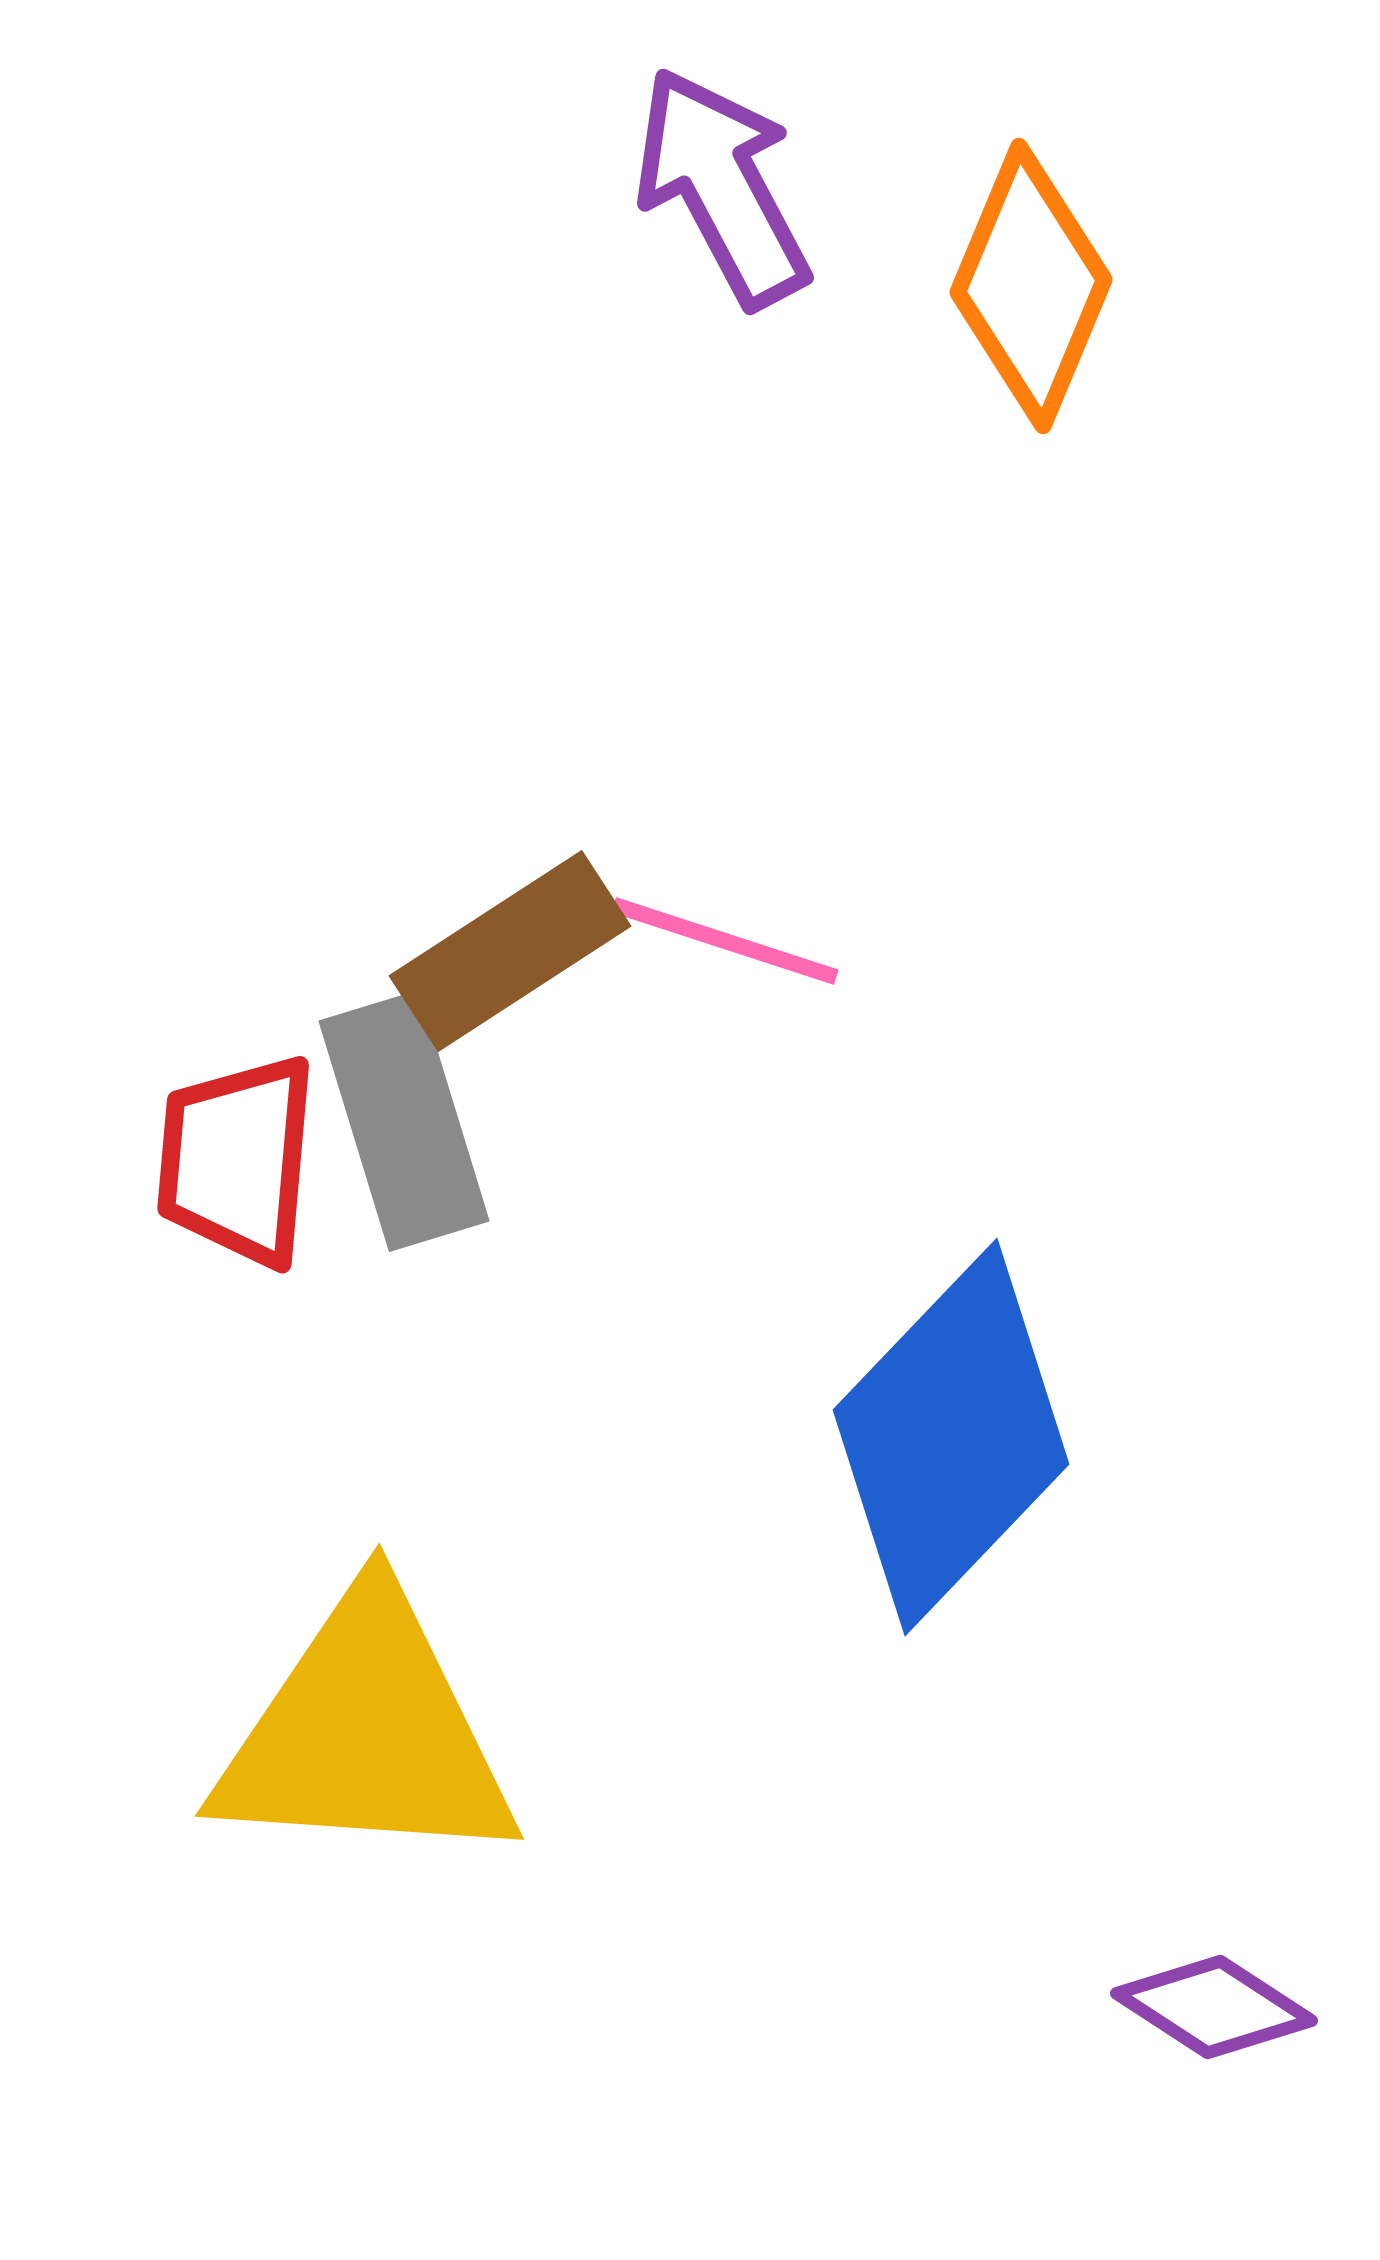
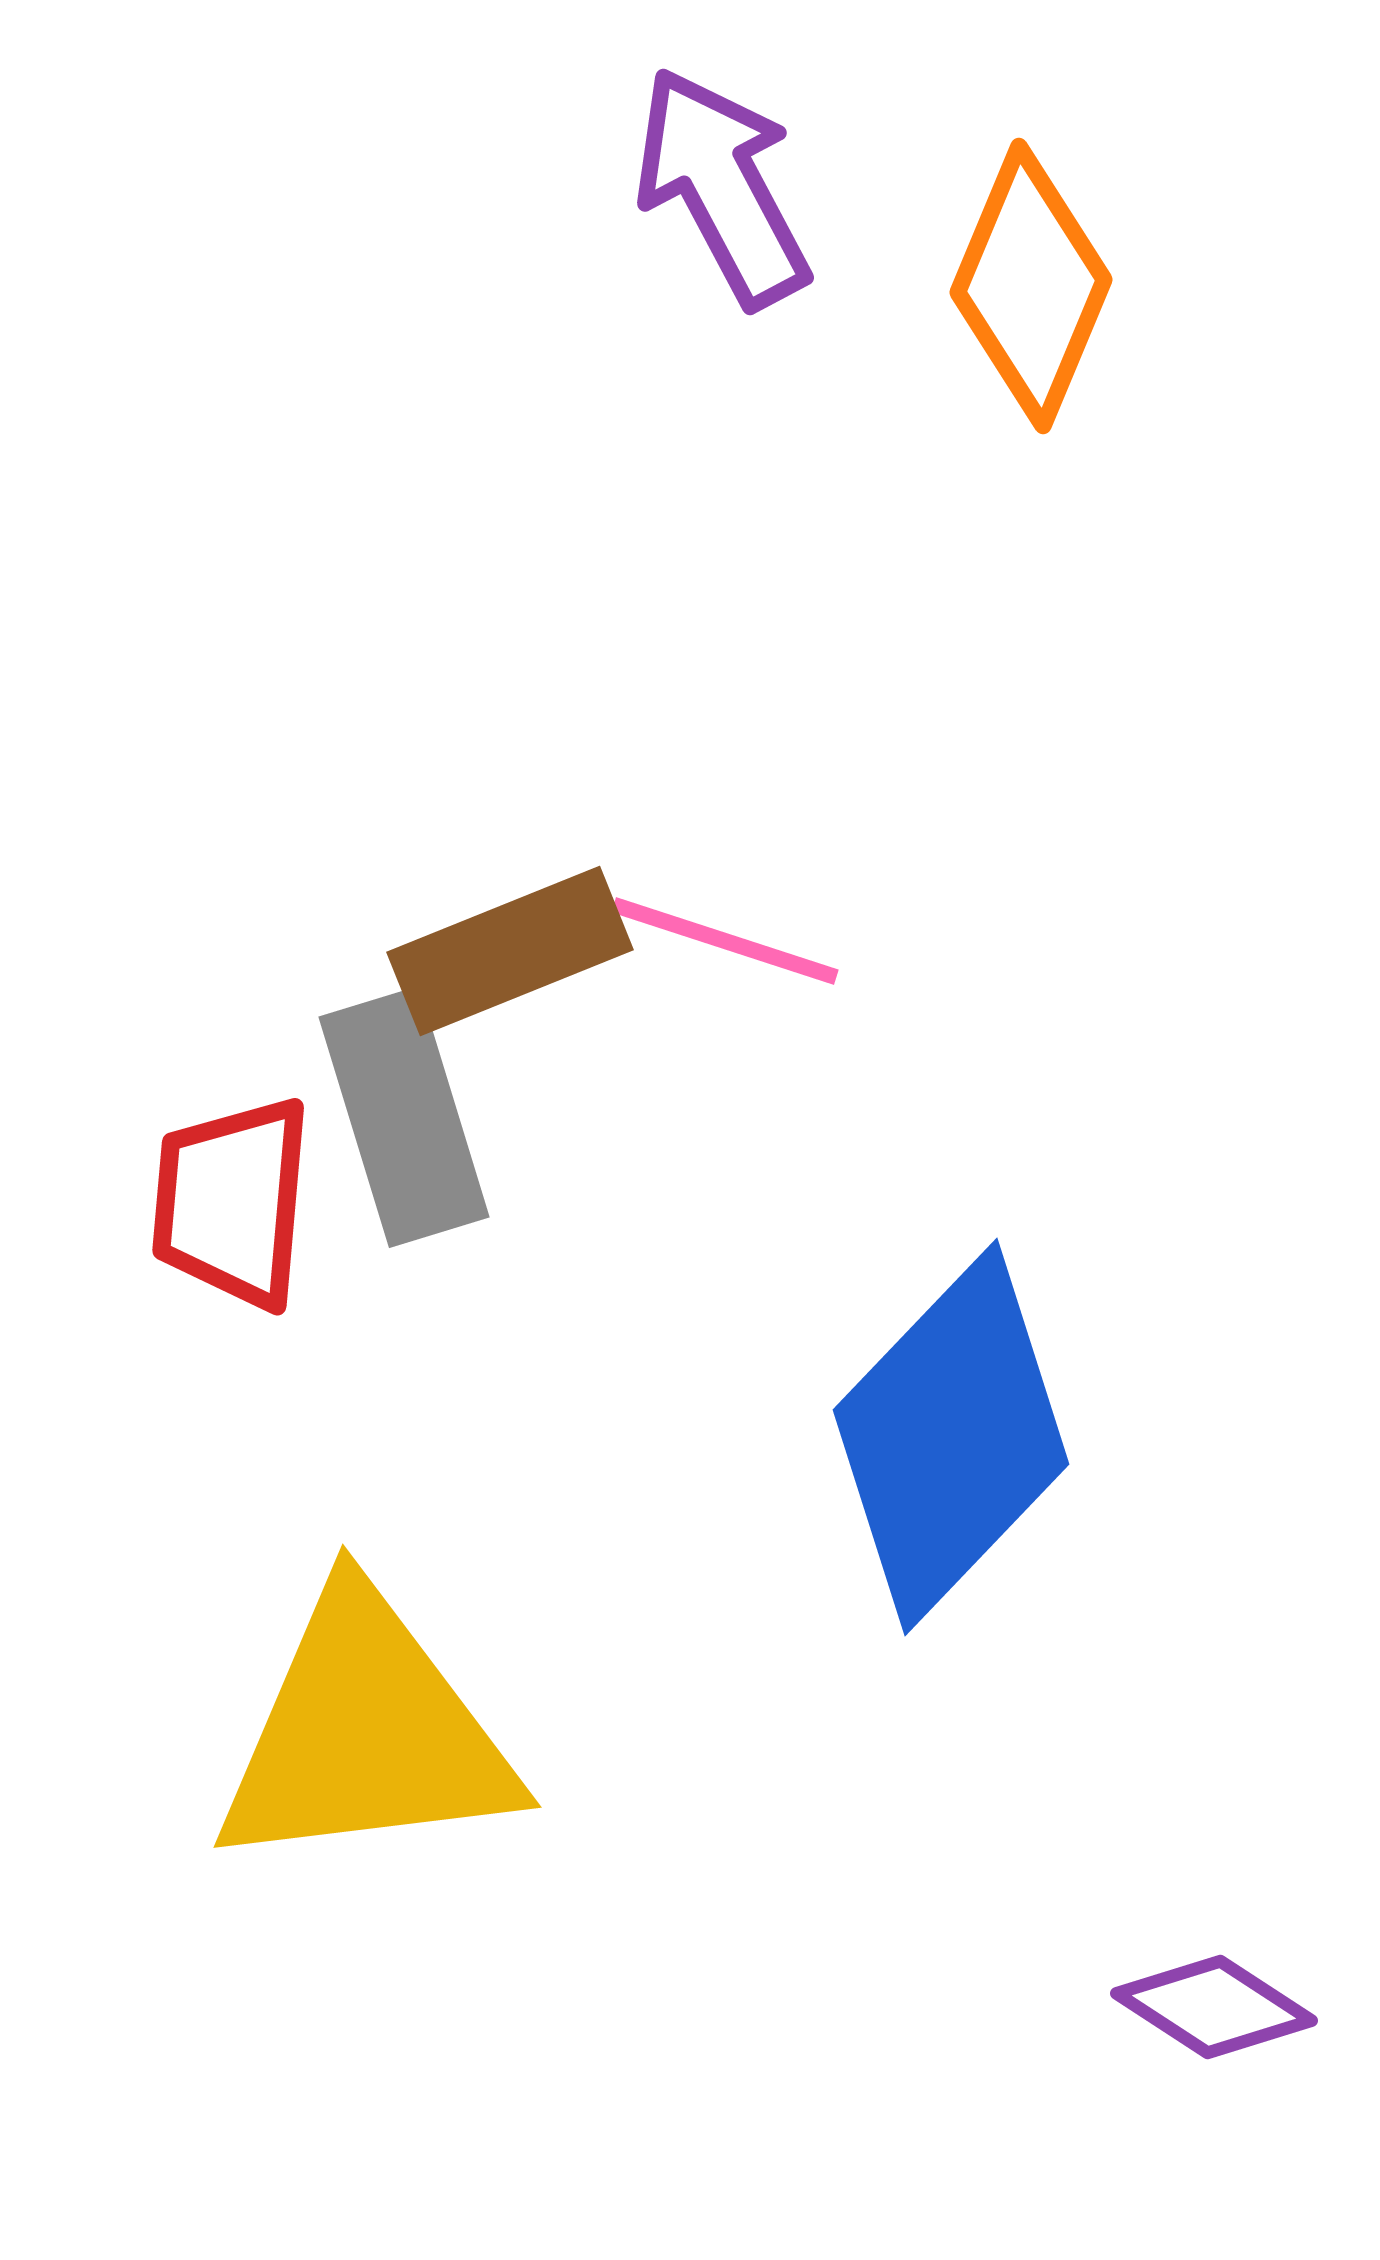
brown rectangle: rotated 11 degrees clockwise
gray rectangle: moved 4 px up
red trapezoid: moved 5 px left, 42 px down
yellow triangle: rotated 11 degrees counterclockwise
